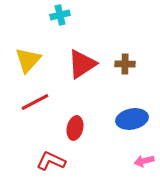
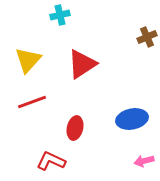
brown cross: moved 22 px right, 27 px up; rotated 24 degrees counterclockwise
red line: moved 3 px left; rotated 8 degrees clockwise
